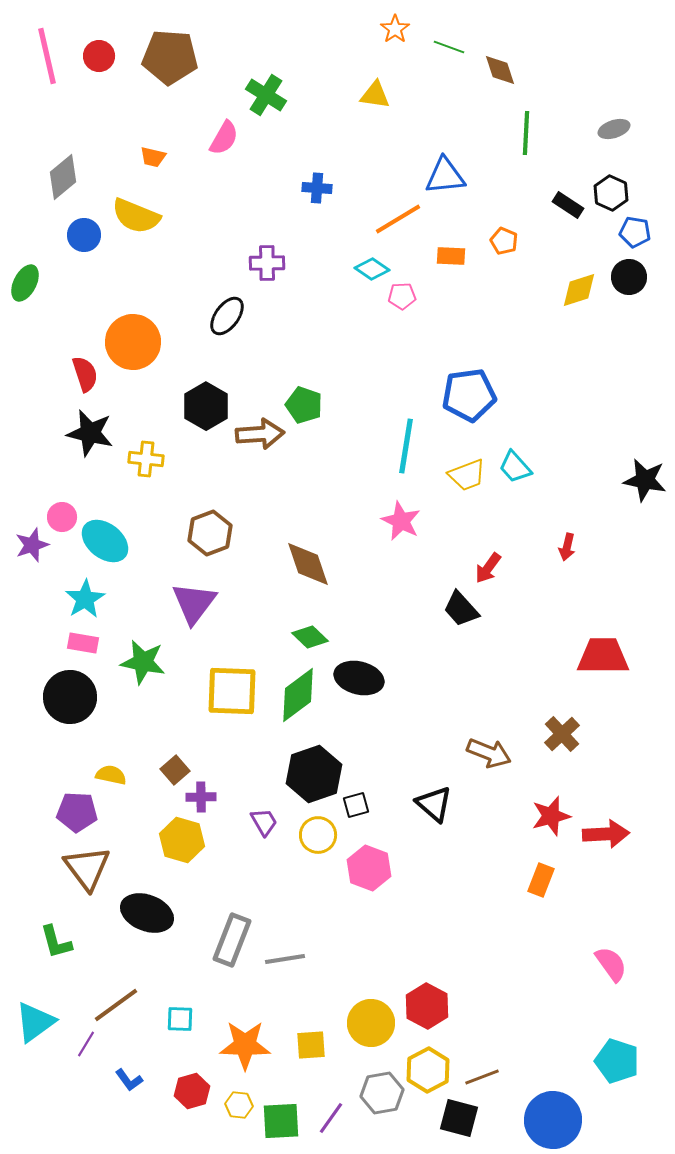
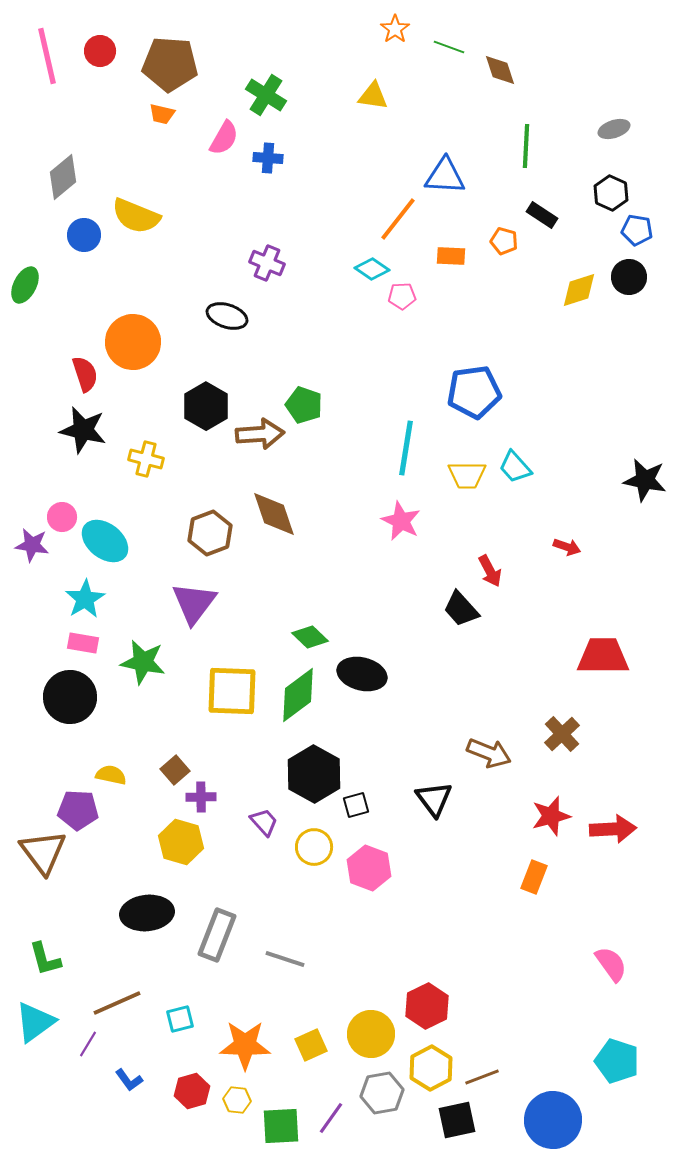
red circle at (99, 56): moved 1 px right, 5 px up
brown pentagon at (170, 57): moved 7 px down
yellow triangle at (375, 95): moved 2 px left, 1 px down
green line at (526, 133): moved 13 px down
orange trapezoid at (153, 157): moved 9 px right, 43 px up
blue triangle at (445, 176): rotated 9 degrees clockwise
blue cross at (317, 188): moved 49 px left, 30 px up
black rectangle at (568, 205): moved 26 px left, 10 px down
orange line at (398, 219): rotated 21 degrees counterclockwise
blue pentagon at (635, 232): moved 2 px right, 2 px up
orange pentagon at (504, 241): rotated 8 degrees counterclockwise
purple cross at (267, 263): rotated 24 degrees clockwise
green ellipse at (25, 283): moved 2 px down
black ellipse at (227, 316): rotated 72 degrees clockwise
blue pentagon at (469, 395): moved 5 px right, 3 px up
black star at (90, 433): moved 7 px left, 3 px up
cyan line at (406, 446): moved 2 px down
yellow cross at (146, 459): rotated 8 degrees clockwise
yellow trapezoid at (467, 475): rotated 21 degrees clockwise
purple star at (32, 545): rotated 28 degrees clockwise
red arrow at (567, 547): rotated 84 degrees counterclockwise
brown diamond at (308, 564): moved 34 px left, 50 px up
red arrow at (488, 568): moved 2 px right, 3 px down; rotated 64 degrees counterclockwise
black ellipse at (359, 678): moved 3 px right, 4 px up
black hexagon at (314, 774): rotated 12 degrees counterclockwise
black triangle at (434, 804): moved 5 px up; rotated 12 degrees clockwise
purple pentagon at (77, 812): moved 1 px right, 2 px up
purple trapezoid at (264, 822): rotated 12 degrees counterclockwise
red arrow at (606, 834): moved 7 px right, 5 px up
yellow circle at (318, 835): moved 4 px left, 12 px down
yellow hexagon at (182, 840): moved 1 px left, 2 px down
brown triangle at (87, 868): moved 44 px left, 16 px up
orange rectangle at (541, 880): moved 7 px left, 3 px up
black ellipse at (147, 913): rotated 27 degrees counterclockwise
gray rectangle at (232, 940): moved 15 px left, 5 px up
green L-shape at (56, 942): moved 11 px left, 17 px down
gray line at (285, 959): rotated 27 degrees clockwise
brown line at (116, 1005): moved 1 px right, 2 px up; rotated 12 degrees clockwise
red hexagon at (427, 1006): rotated 6 degrees clockwise
cyan square at (180, 1019): rotated 16 degrees counterclockwise
yellow circle at (371, 1023): moved 11 px down
purple line at (86, 1044): moved 2 px right
yellow square at (311, 1045): rotated 20 degrees counterclockwise
yellow hexagon at (428, 1070): moved 3 px right, 2 px up
yellow hexagon at (239, 1105): moved 2 px left, 5 px up
black square at (459, 1118): moved 2 px left, 2 px down; rotated 27 degrees counterclockwise
green square at (281, 1121): moved 5 px down
